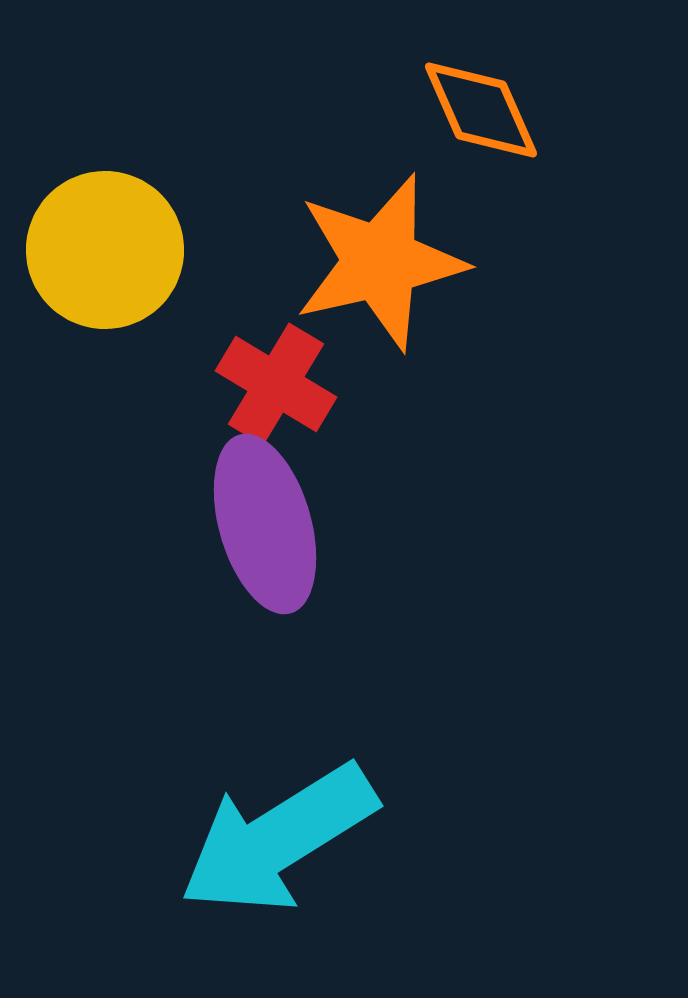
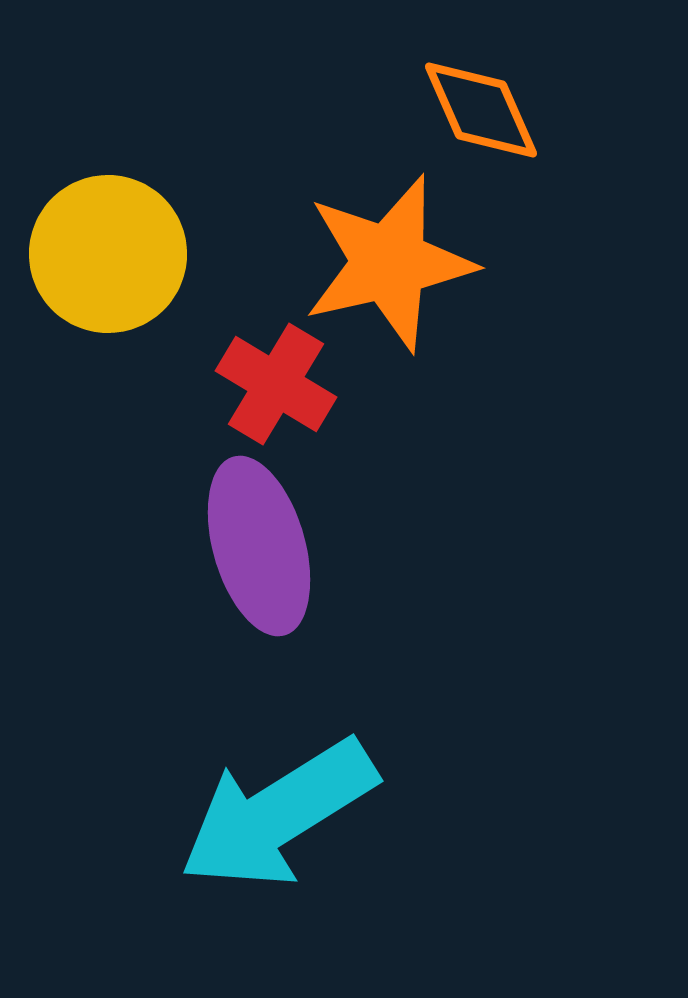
yellow circle: moved 3 px right, 4 px down
orange star: moved 9 px right, 1 px down
purple ellipse: moved 6 px left, 22 px down
cyan arrow: moved 25 px up
